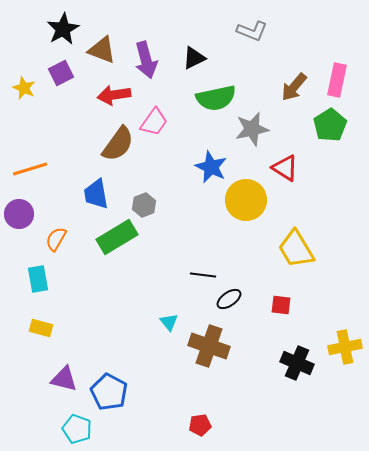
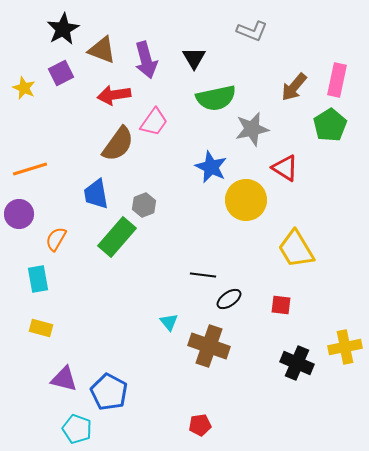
black triangle: rotated 35 degrees counterclockwise
green rectangle: rotated 18 degrees counterclockwise
